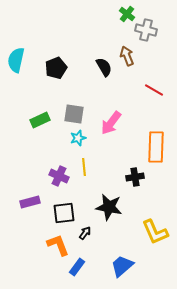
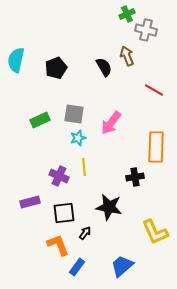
green cross: rotated 28 degrees clockwise
